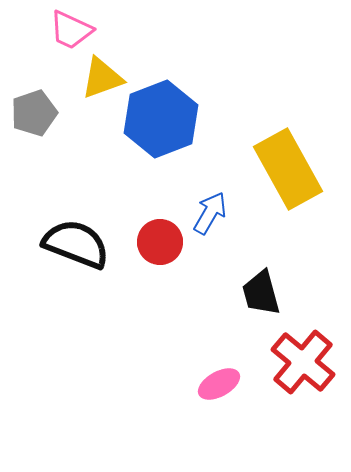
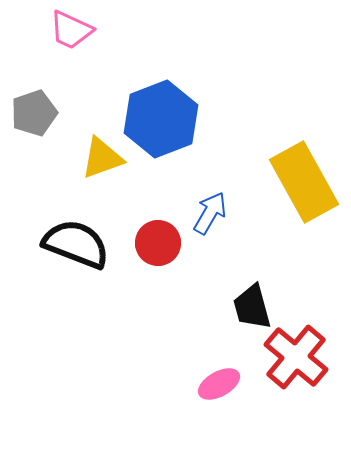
yellow triangle: moved 80 px down
yellow rectangle: moved 16 px right, 13 px down
red circle: moved 2 px left, 1 px down
black trapezoid: moved 9 px left, 14 px down
red cross: moved 7 px left, 5 px up
